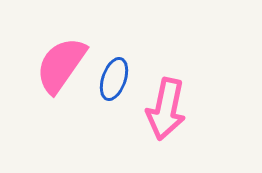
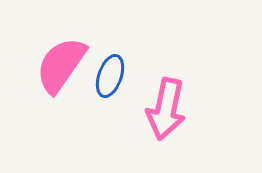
blue ellipse: moved 4 px left, 3 px up
